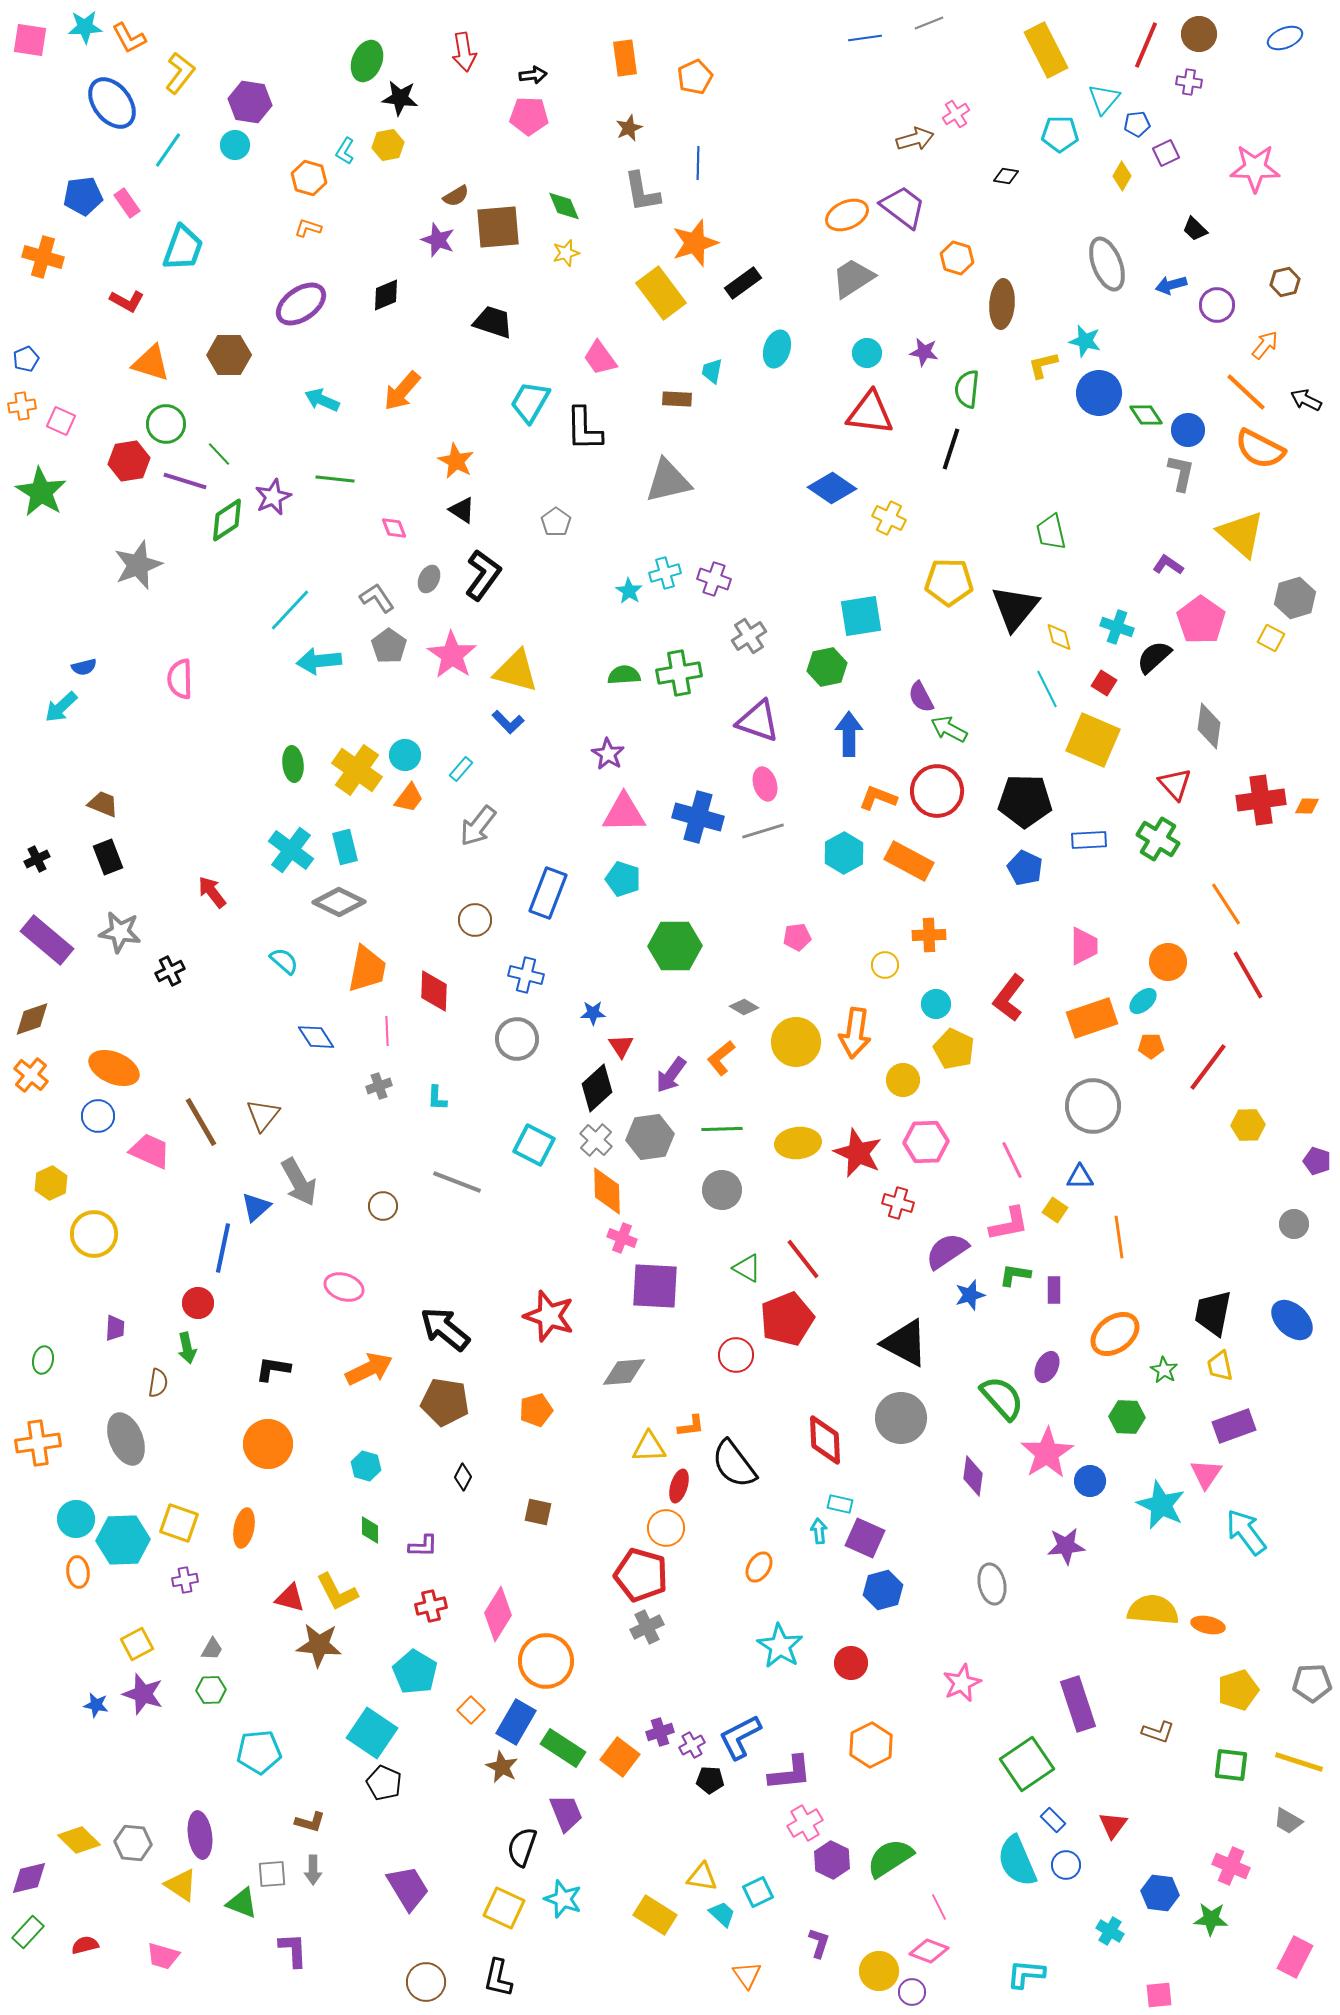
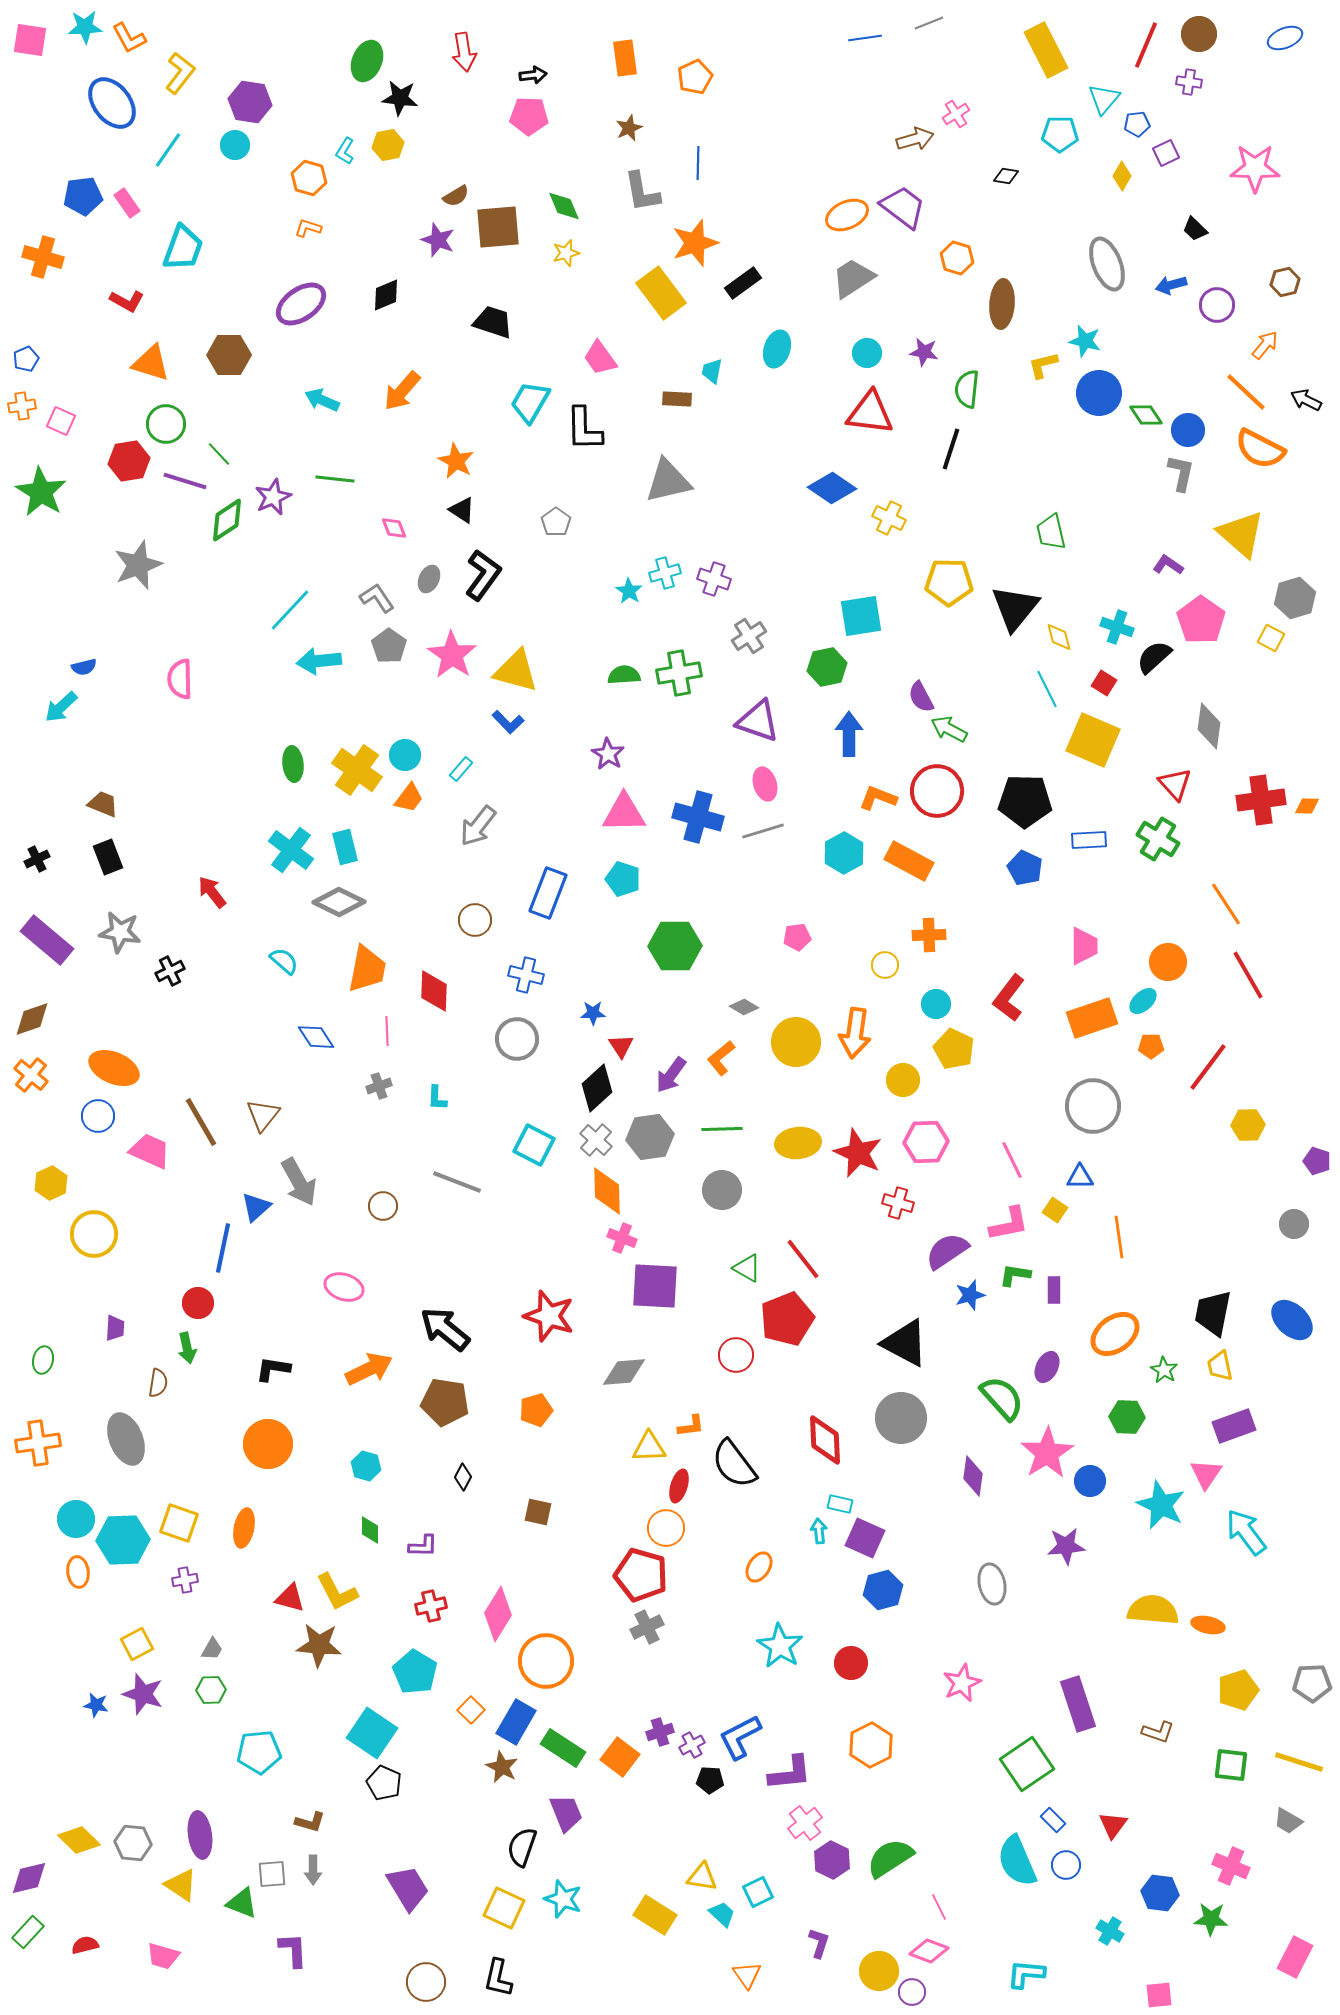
pink cross at (805, 1823): rotated 8 degrees counterclockwise
